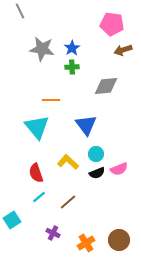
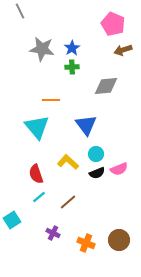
pink pentagon: moved 1 px right; rotated 15 degrees clockwise
red semicircle: moved 1 px down
orange cross: rotated 36 degrees counterclockwise
